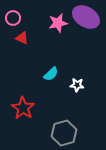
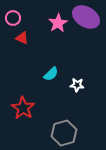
pink star: rotated 18 degrees counterclockwise
